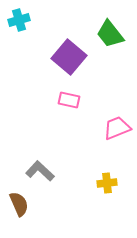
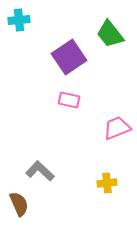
cyan cross: rotated 10 degrees clockwise
purple square: rotated 16 degrees clockwise
